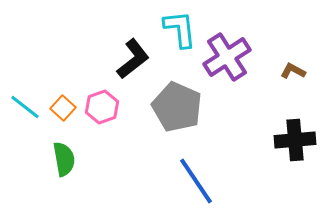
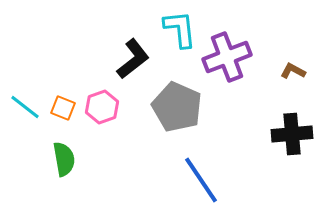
purple cross: rotated 12 degrees clockwise
orange square: rotated 20 degrees counterclockwise
black cross: moved 3 px left, 6 px up
blue line: moved 5 px right, 1 px up
